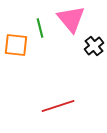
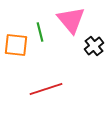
pink triangle: moved 1 px down
green line: moved 4 px down
red line: moved 12 px left, 17 px up
